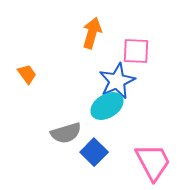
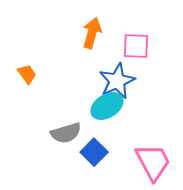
pink square: moved 5 px up
